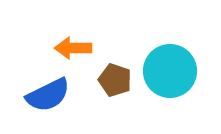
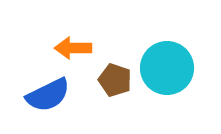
cyan circle: moved 3 px left, 3 px up
